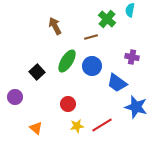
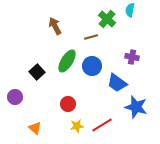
orange triangle: moved 1 px left
